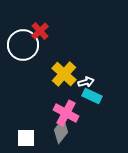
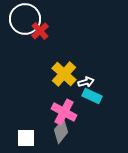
white circle: moved 2 px right, 26 px up
pink cross: moved 2 px left, 1 px up
